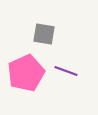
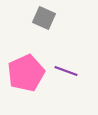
gray square: moved 16 px up; rotated 15 degrees clockwise
